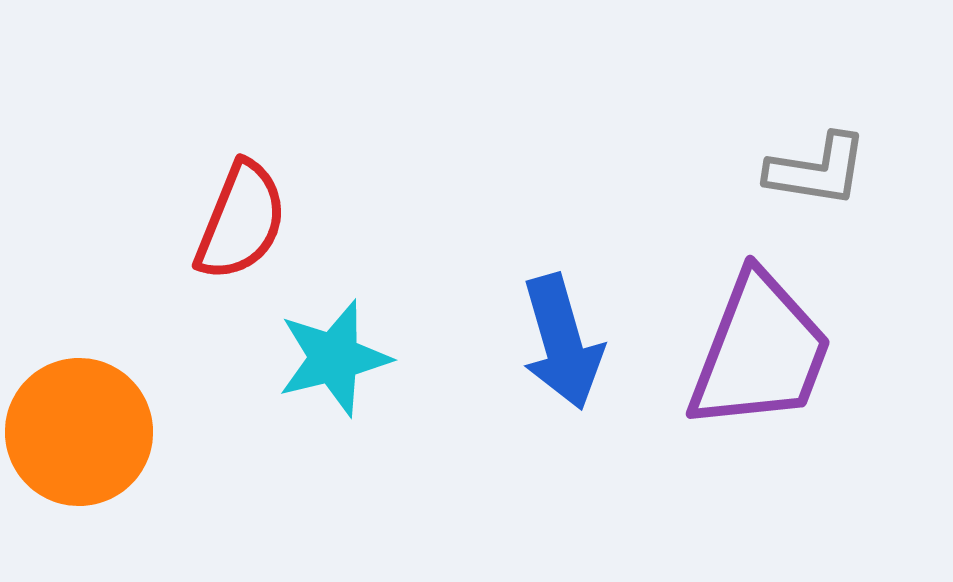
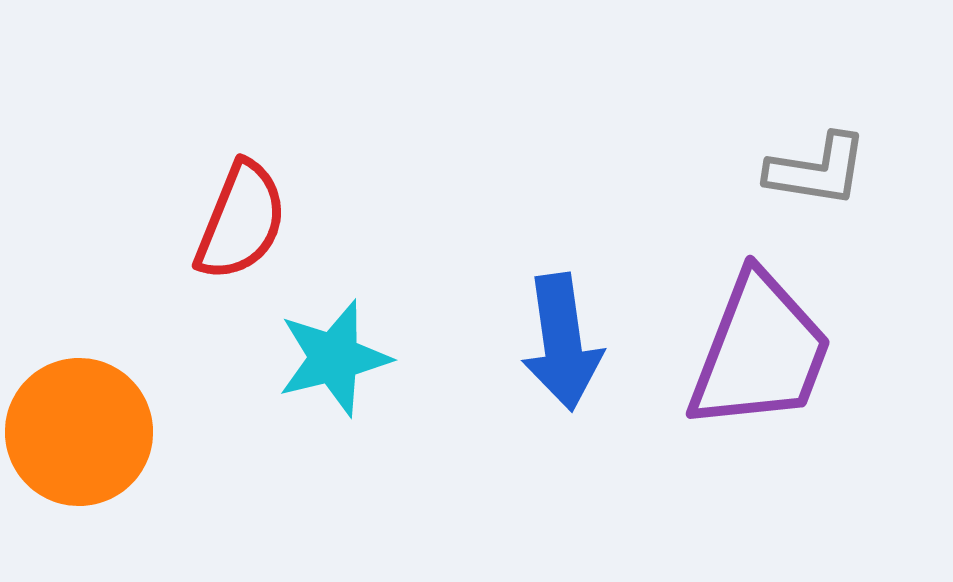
blue arrow: rotated 8 degrees clockwise
